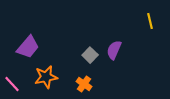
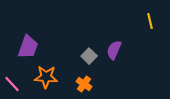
purple trapezoid: rotated 20 degrees counterclockwise
gray square: moved 1 px left, 1 px down
orange star: rotated 15 degrees clockwise
